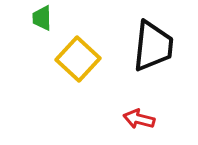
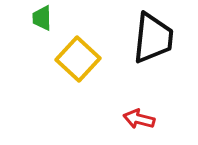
black trapezoid: moved 8 px up
